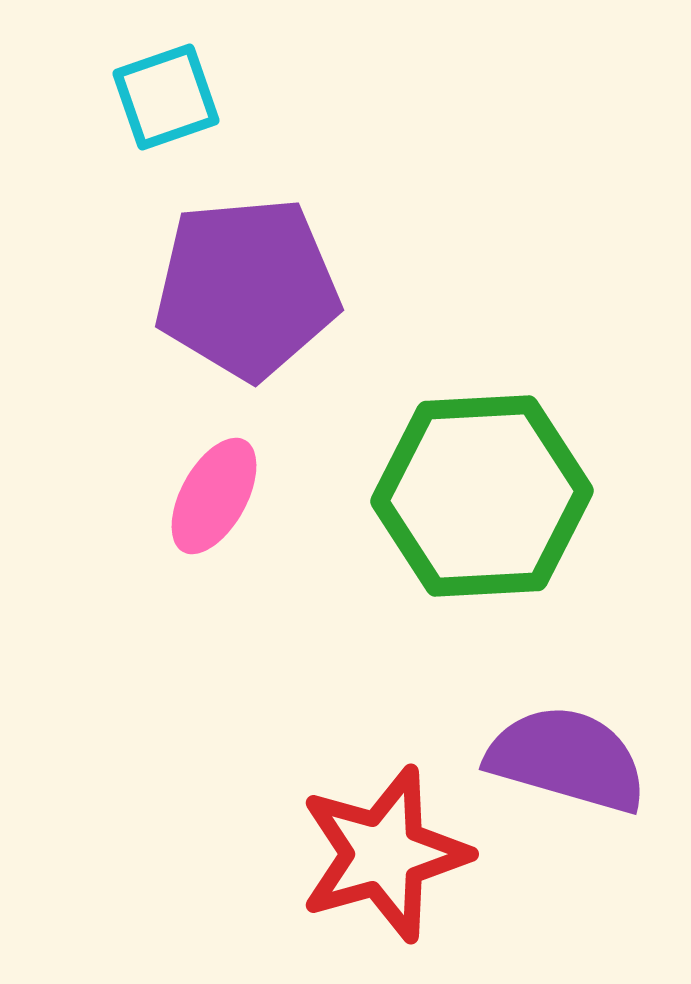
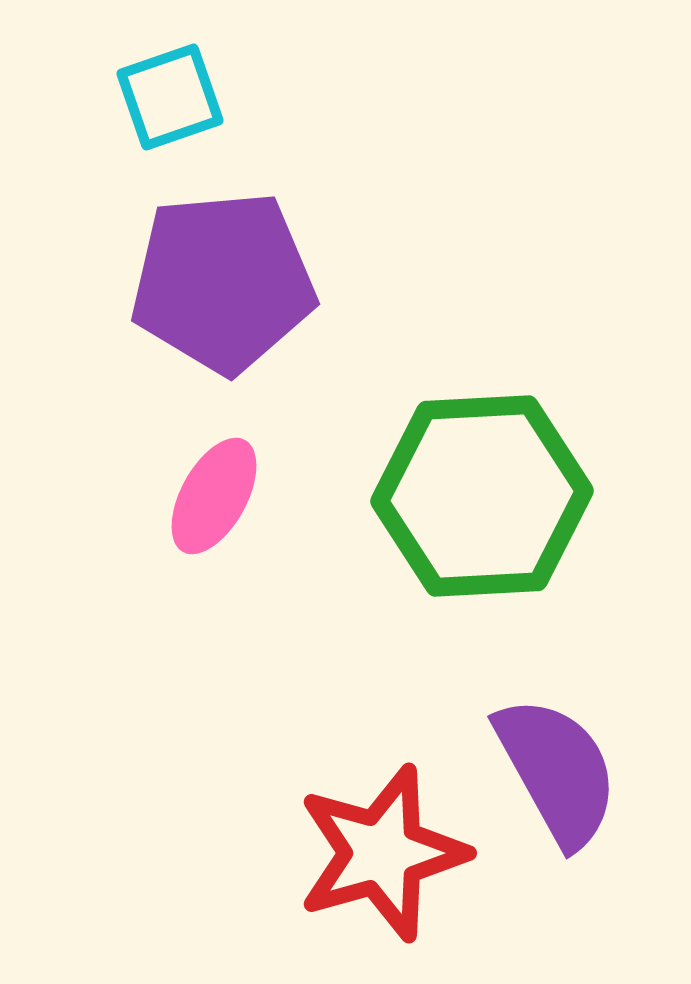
cyan square: moved 4 px right
purple pentagon: moved 24 px left, 6 px up
purple semicircle: moved 10 px left, 12 px down; rotated 45 degrees clockwise
red star: moved 2 px left, 1 px up
